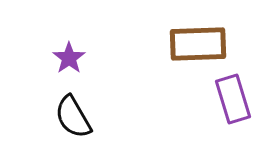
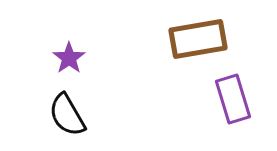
brown rectangle: moved 5 px up; rotated 8 degrees counterclockwise
black semicircle: moved 6 px left, 2 px up
